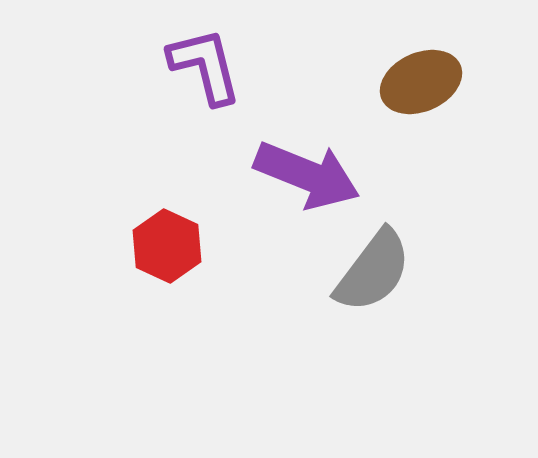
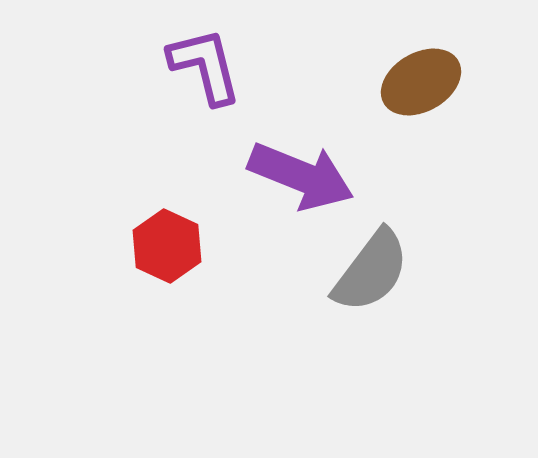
brown ellipse: rotated 6 degrees counterclockwise
purple arrow: moved 6 px left, 1 px down
gray semicircle: moved 2 px left
